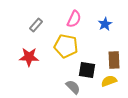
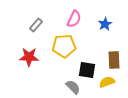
yellow pentagon: moved 2 px left; rotated 15 degrees counterclockwise
yellow semicircle: moved 2 px left, 1 px down
